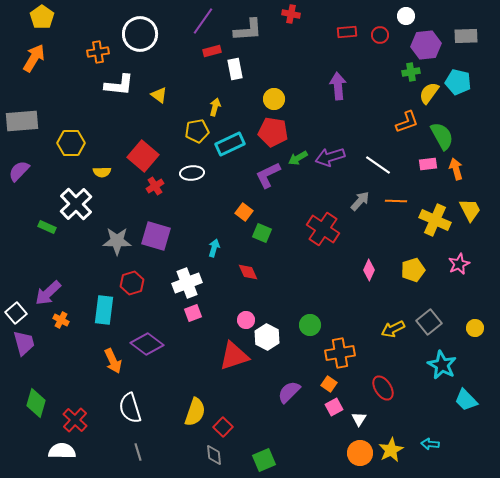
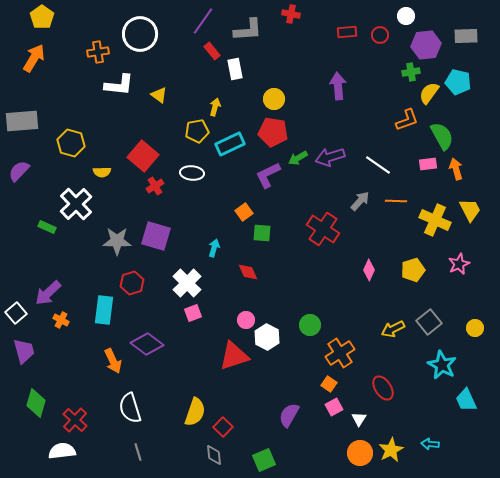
red rectangle at (212, 51): rotated 66 degrees clockwise
orange L-shape at (407, 122): moved 2 px up
yellow hexagon at (71, 143): rotated 16 degrees clockwise
white ellipse at (192, 173): rotated 10 degrees clockwise
orange square at (244, 212): rotated 18 degrees clockwise
green square at (262, 233): rotated 18 degrees counterclockwise
white cross at (187, 283): rotated 24 degrees counterclockwise
purple trapezoid at (24, 343): moved 8 px down
orange cross at (340, 353): rotated 24 degrees counterclockwise
purple semicircle at (289, 392): moved 23 px down; rotated 15 degrees counterclockwise
cyan trapezoid at (466, 400): rotated 20 degrees clockwise
white semicircle at (62, 451): rotated 8 degrees counterclockwise
